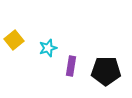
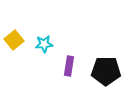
cyan star: moved 4 px left, 4 px up; rotated 12 degrees clockwise
purple rectangle: moved 2 px left
